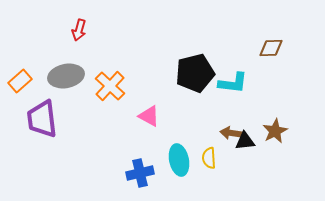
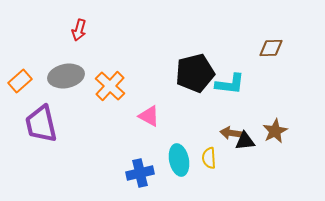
cyan L-shape: moved 3 px left, 1 px down
purple trapezoid: moved 1 px left, 5 px down; rotated 6 degrees counterclockwise
